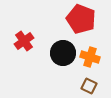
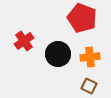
red pentagon: moved 1 px right, 1 px up
black circle: moved 5 px left, 1 px down
orange cross: rotated 24 degrees counterclockwise
